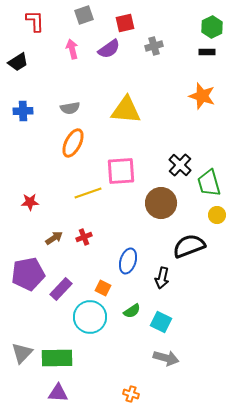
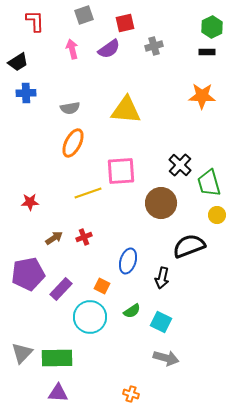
orange star: rotated 16 degrees counterclockwise
blue cross: moved 3 px right, 18 px up
orange square: moved 1 px left, 2 px up
